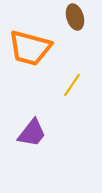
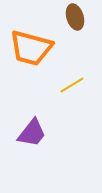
orange trapezoid: moved 1 px right
yellow line: rotated 25 degrees clockwise
